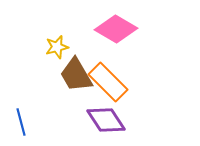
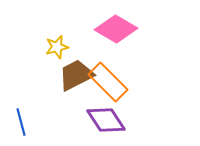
brown trapezoid: rotated 93 degrees clockwise
